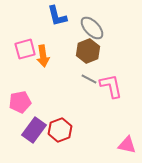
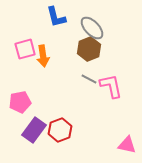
blue L-shape: moved 1 px left, 1 px down
brown hexagon: moved 1 px right, 2 px up
